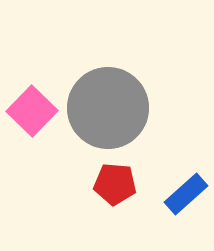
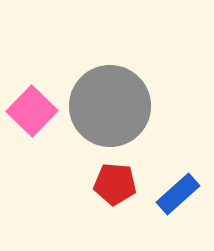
gray circle: moved 2 px right, 2 px up
blue rectangle: moved 8 px left
